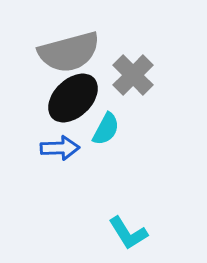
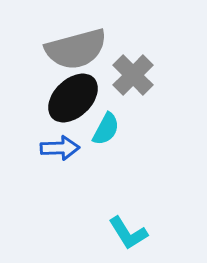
gray semicircle: moved 7 px right, 3 px up
